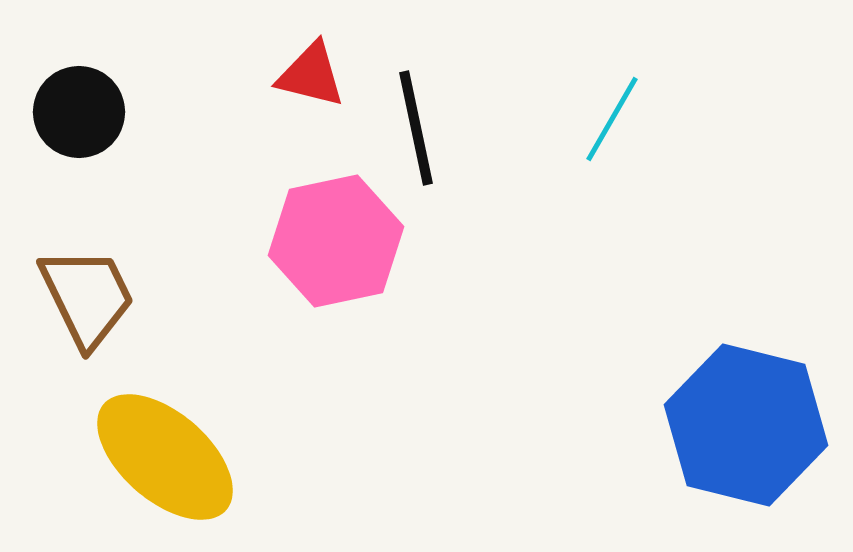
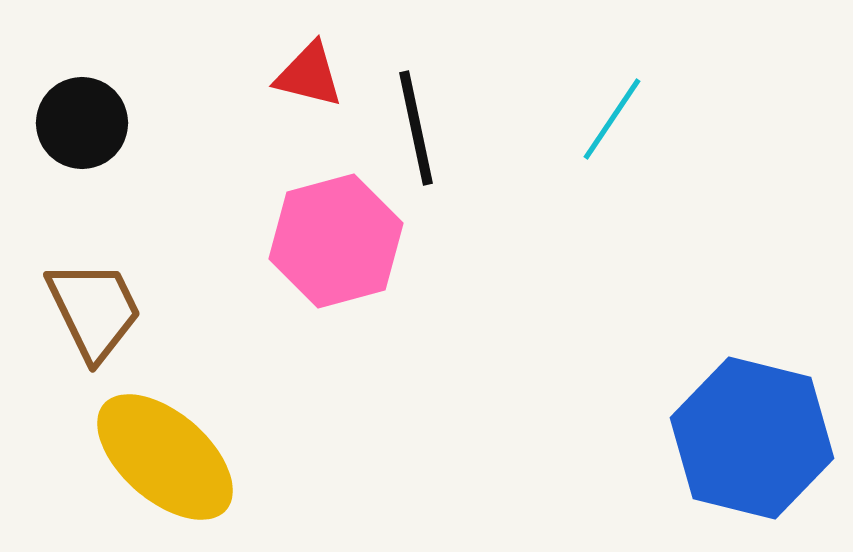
red triangle: moved 2 px left
black circle: moved 3 px right, 11 px down
cyan line: rotated 4 degrees clockwise
pink hexagon: rotated 3 degrees counterclockwise
brown trapezoid: moved 7 px right, 13 px down
blue hexagon: moved 6 px right, 13 px down
